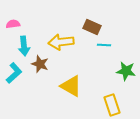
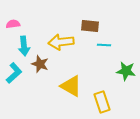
brown rectangle: moved 2 px left, 1 px up; rotated 18 degrees counterclockwise
yellow rectangle: moved 10 px left, 3 px up
